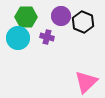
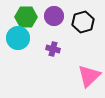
purple circle: moved 7 px left
black hexagon: rotated 20 degrees clockwise
purple cross: moved 6 px right, 12 px down
pink triangle: moved 3 px right, 6 px up
